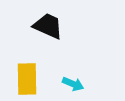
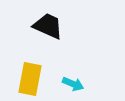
yellow rectangle: moved 3 px right; rotated 12 degrees clockwise
